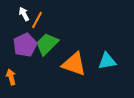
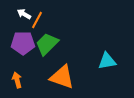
white arrow: rotated 32 degrees counterclockwise
purple pentagon: moved 2 px left, 2 px up; rotated 25 degrees clockwise
orange triangle: moved 12 px left, 13 px down
orange arrow: moved 6 px right, 3 px down
